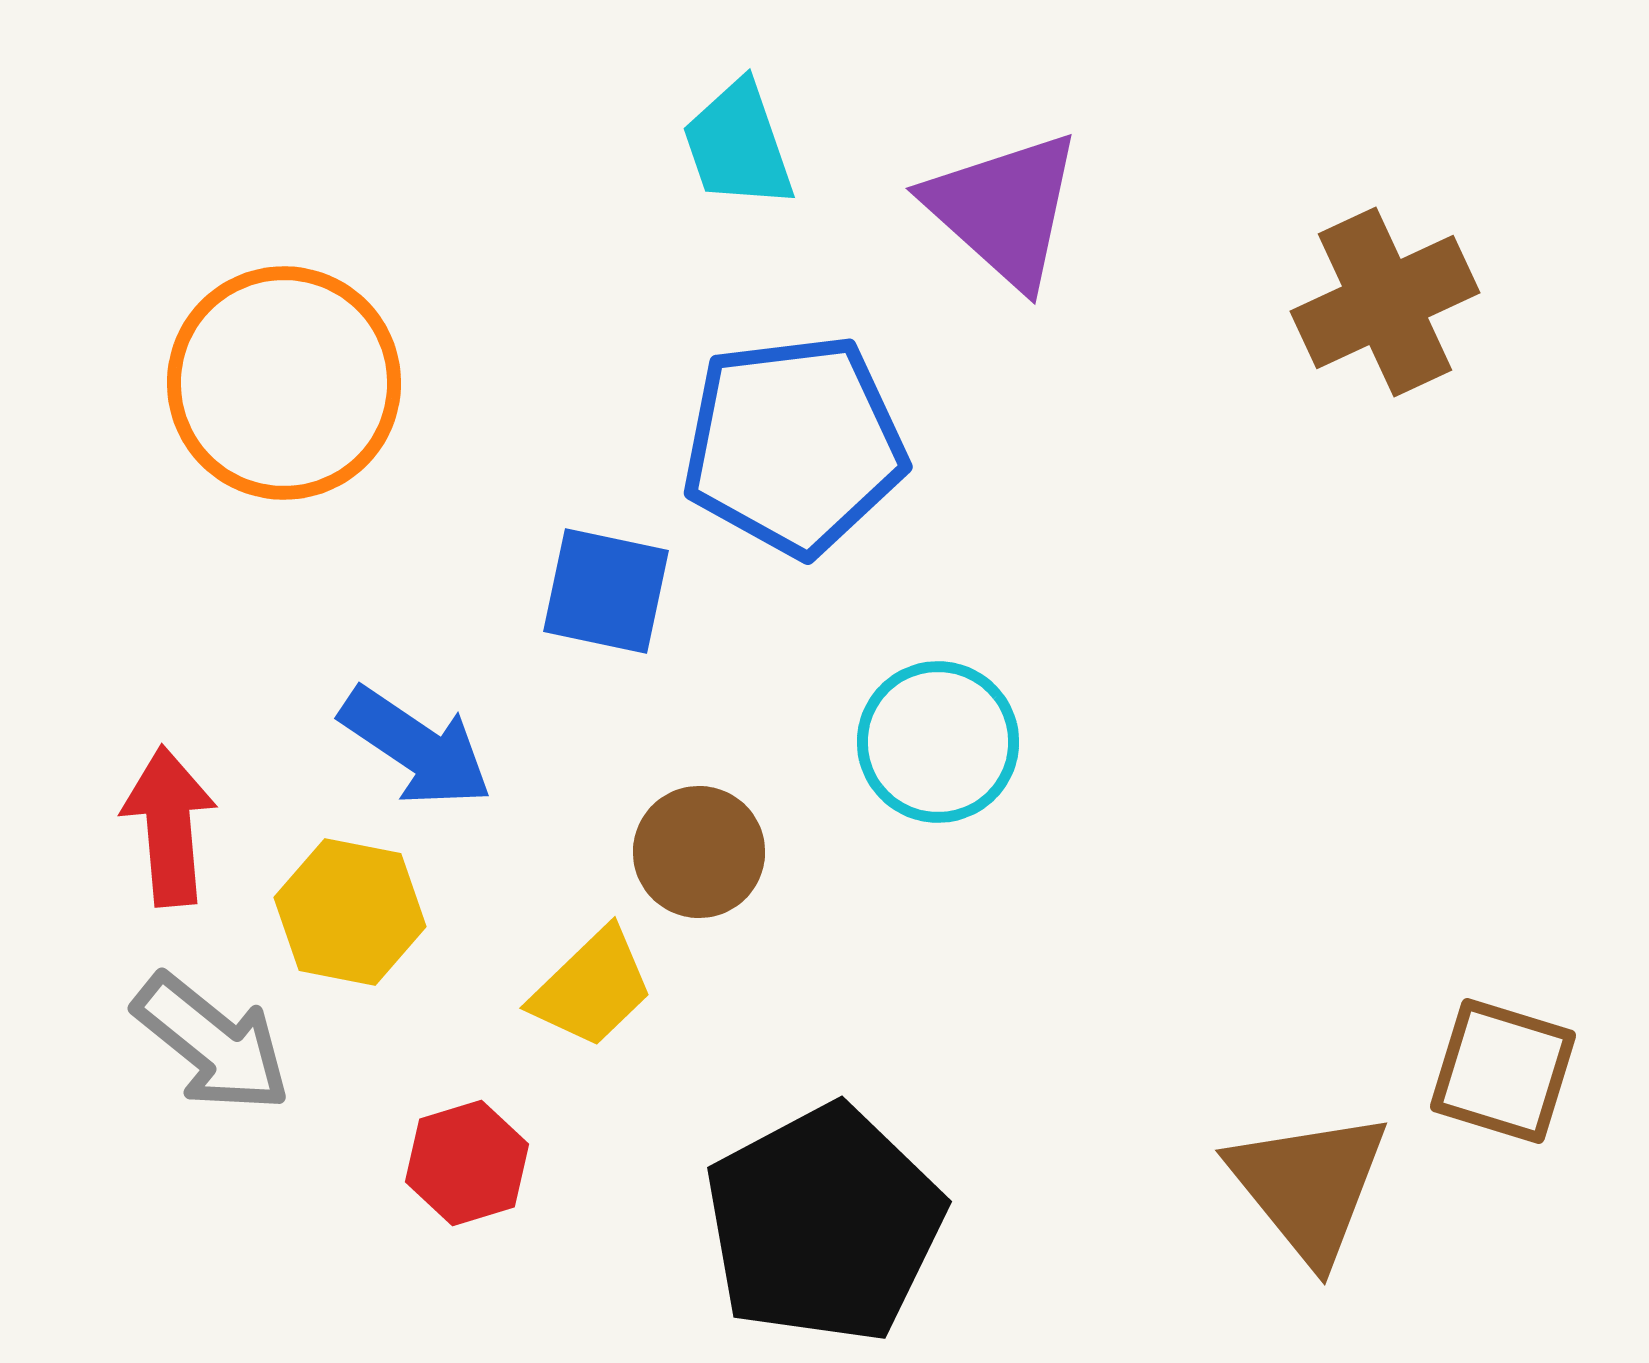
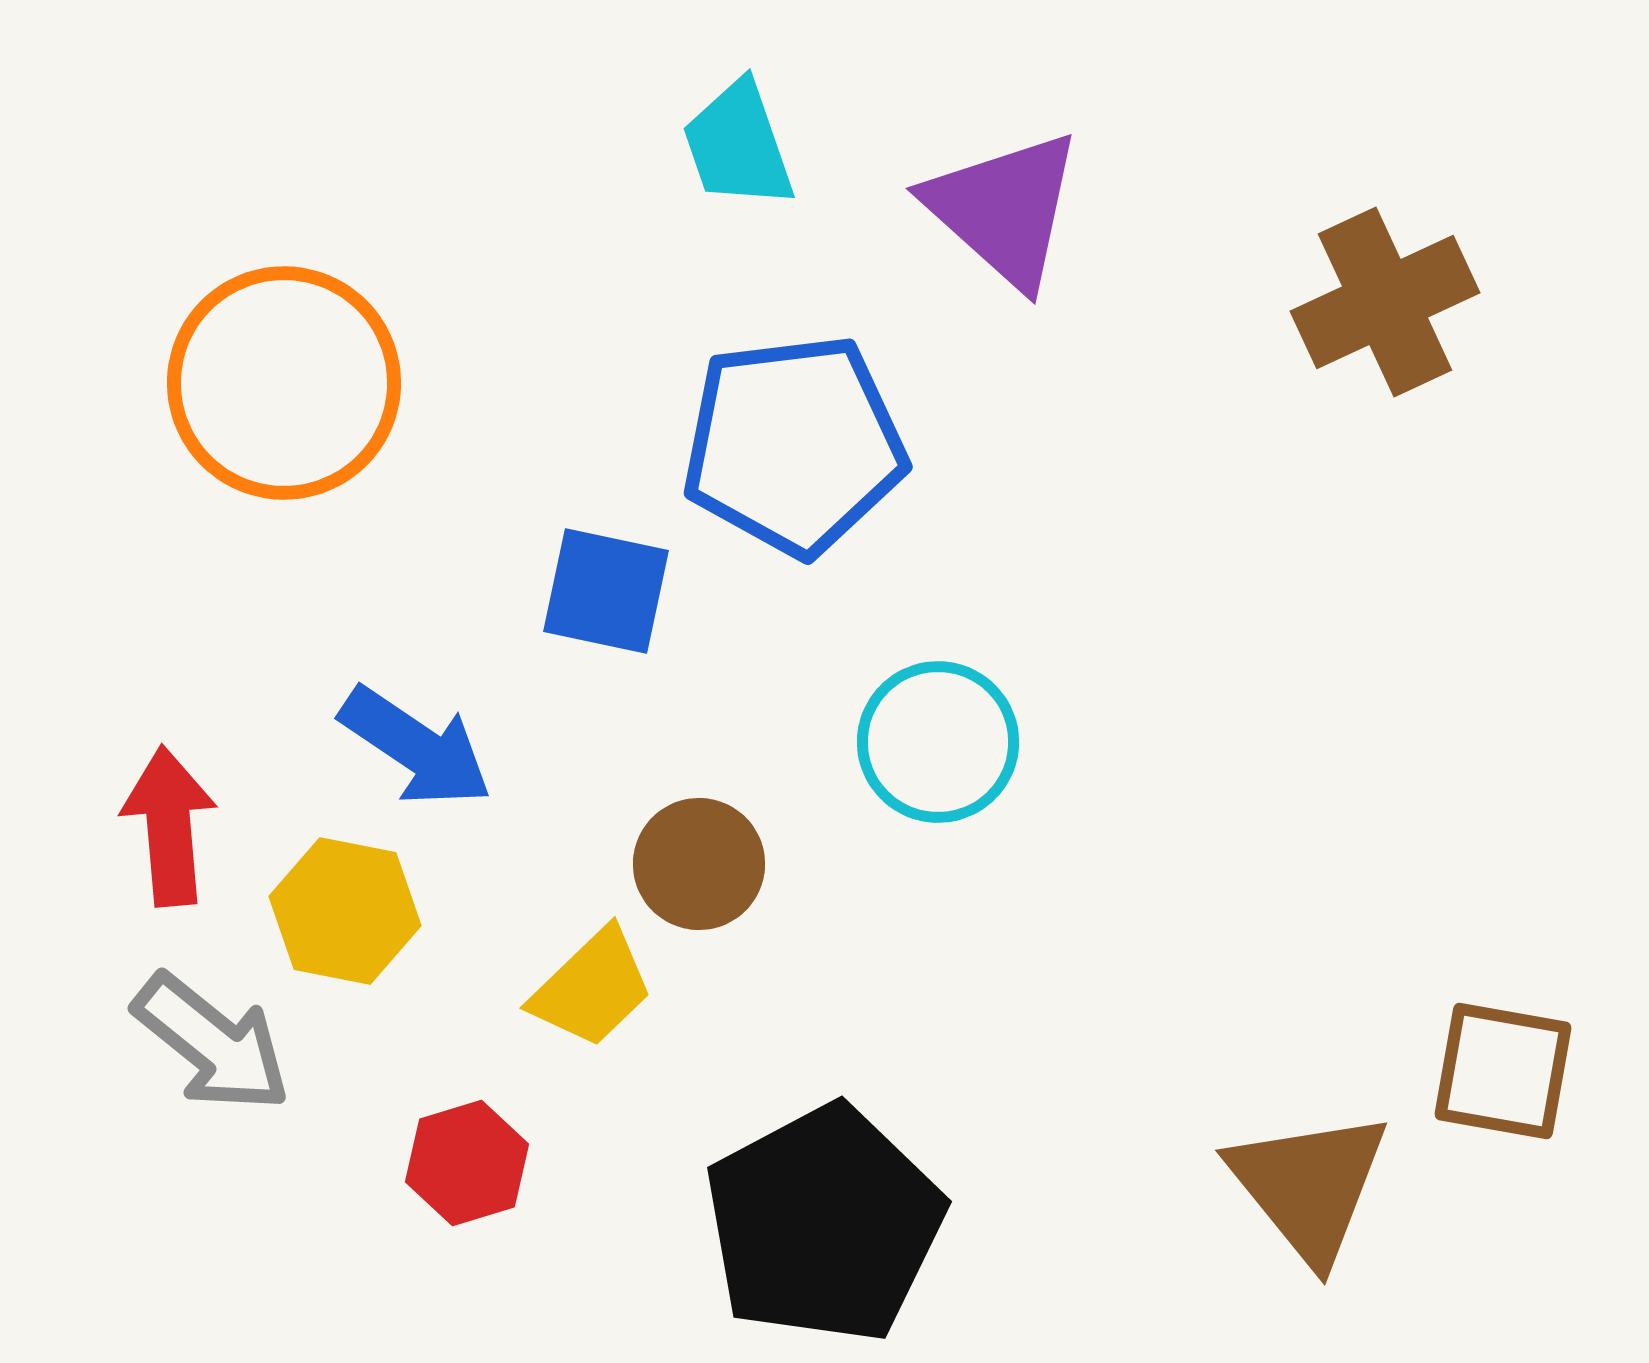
brown circle: moved 12 px down
yellow hexagon: moved 5 px left, 1 px up
brown square: rotated 7 degrees counterclockwise
